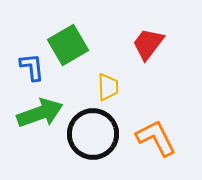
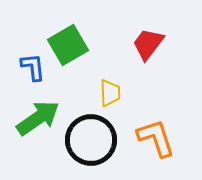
blue L-shape: moved 1 px right
yellow trapezoid: moved 2 px right, 6 px down
green arrow: moved 2 px left, 5 px down; rotated 15 degrees counterclockwise
black circle: moved 2 px left, 6 px down
orange L-shape: rotated 9 degrees clockwise
